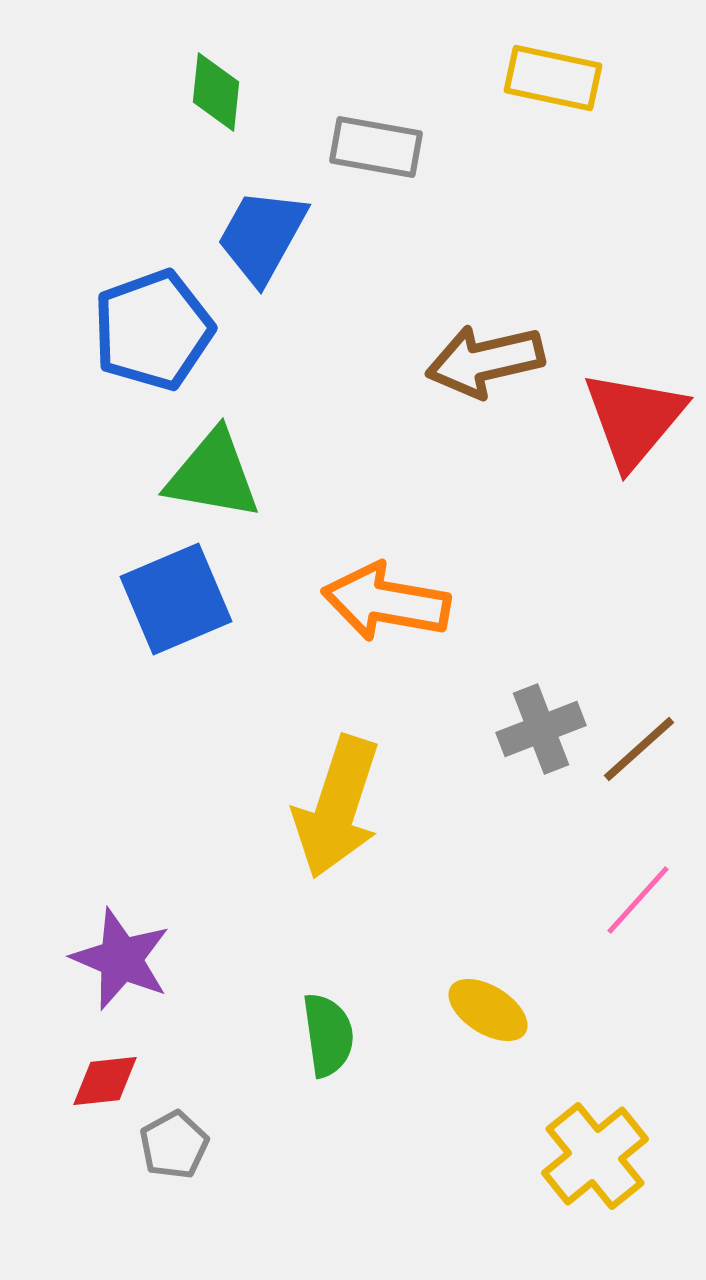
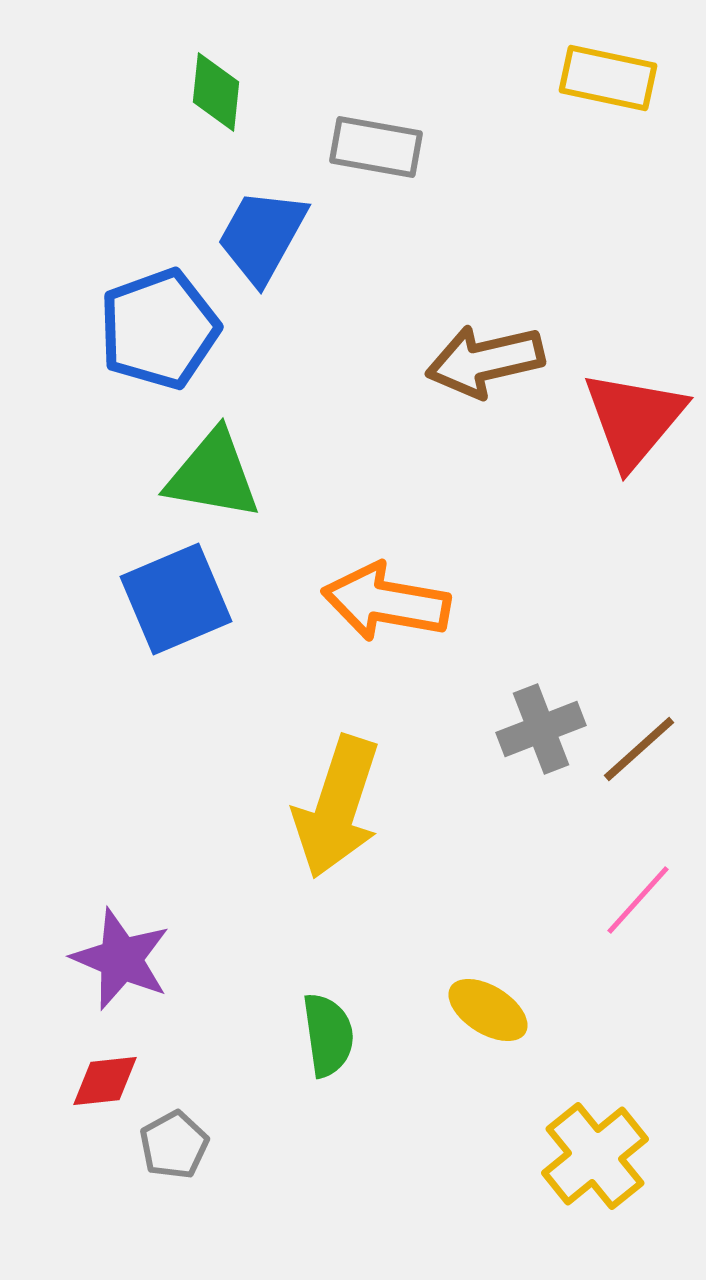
yellow rectangle: moved 55 px right
blue pentagon: moved 6 px right, 1 px up
